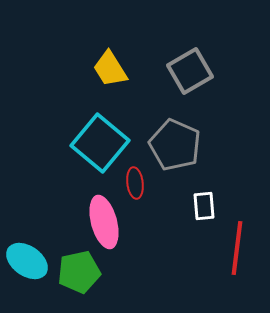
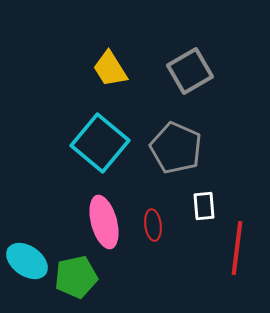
gray pentagon: moved 1 px right, 3 px down
red ellipse: moved 18 px right, 42 px down
green pentagon: moved 3 px left, 5 px down
